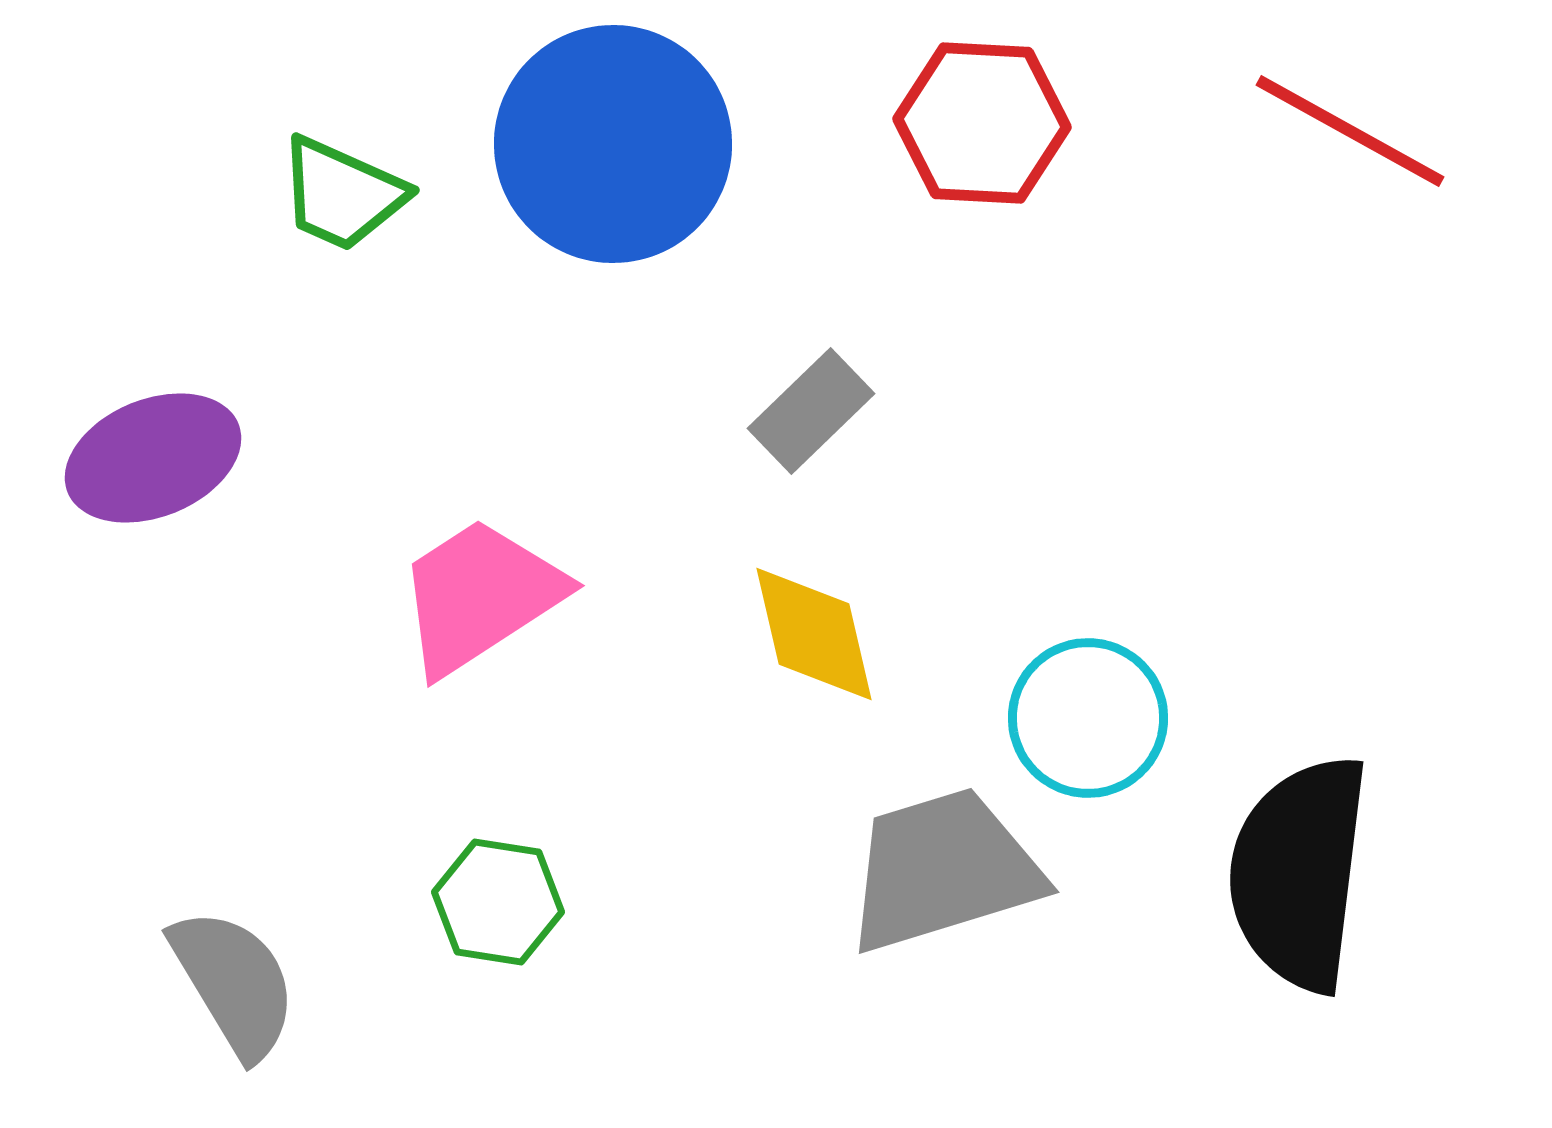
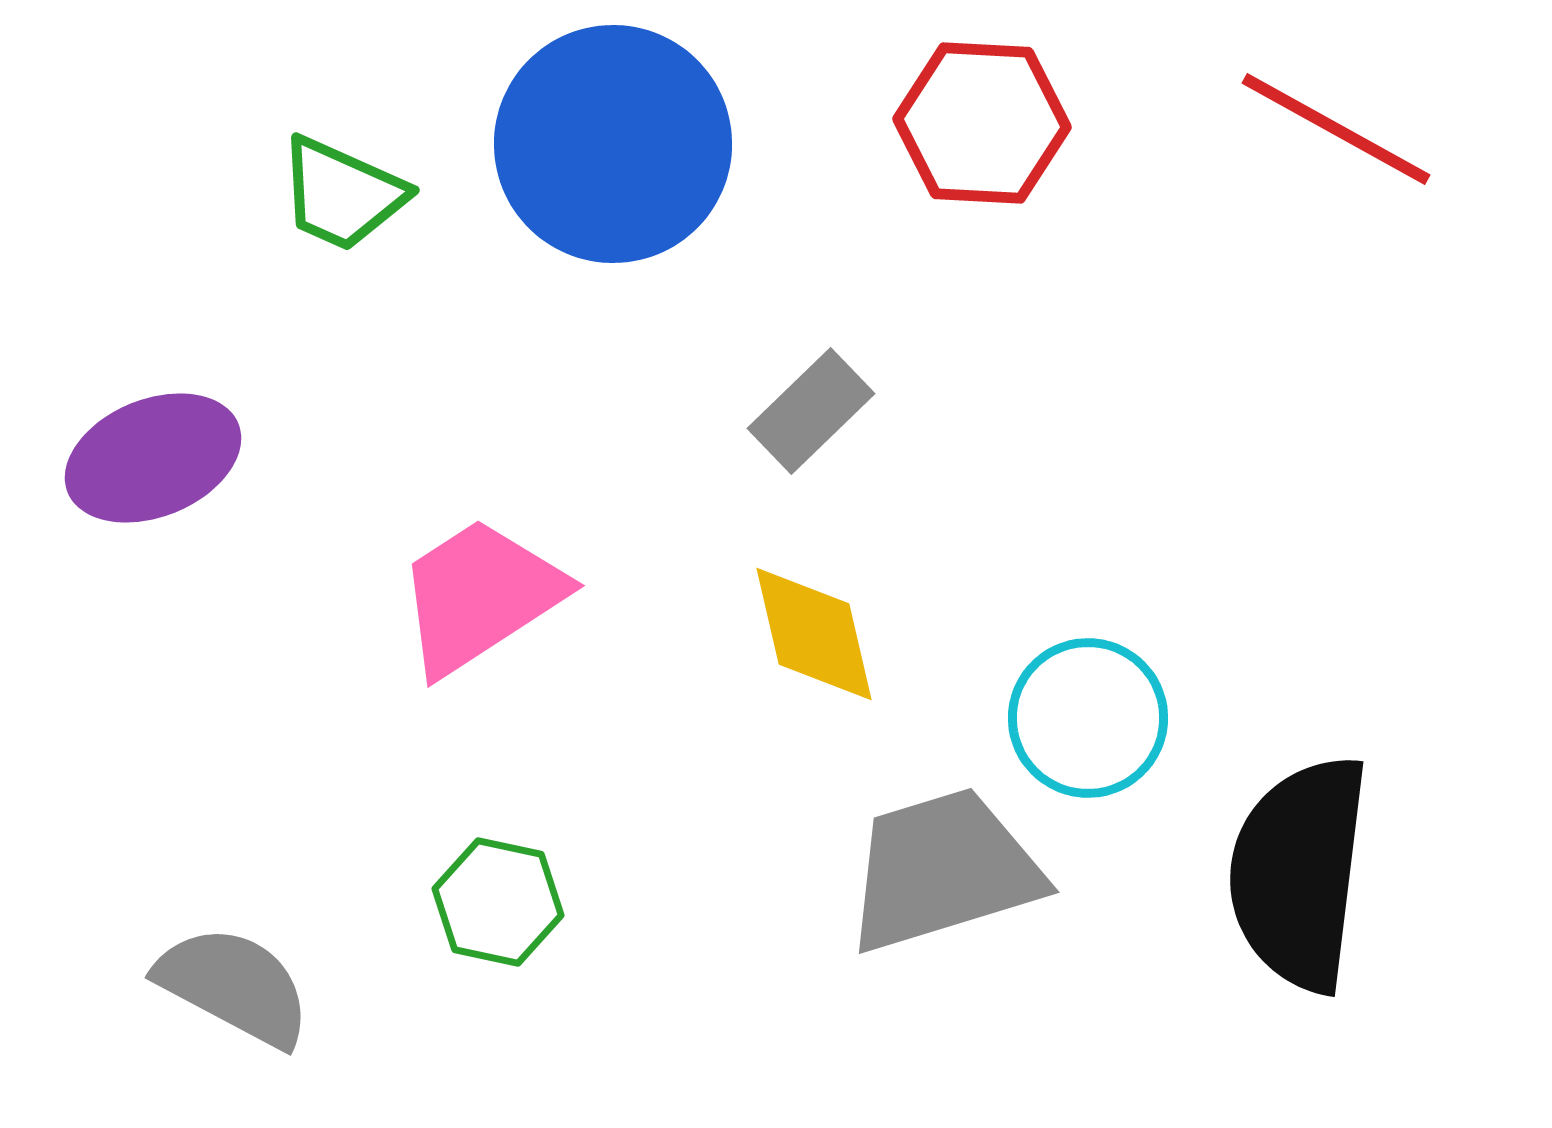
red line: moved 14 px left, 2 px up
green hexagon: rotated 3 degrees clockwise
gray semicircle: moved 3 px down; rotated 31 degrees counterclockwise
